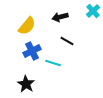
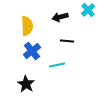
cyan cross: moved 5 px left, 1 px up
yellow semicircle: rotated 42 degrees counterclockwise
black line: rotated 24 degrees counterclockwise
blue cross: rotated 12 degrees counterclockwise
cyan line: moved 4 px right, 2 px down; rotated 28 degrees counterclockwise
